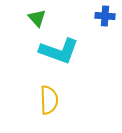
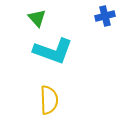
blue cross: rotated 18 degrees counterclockwise
cyan L-shape: moved 6 px left
